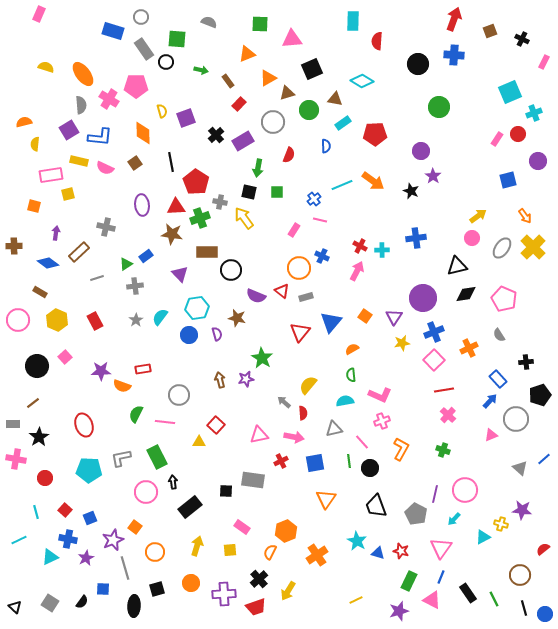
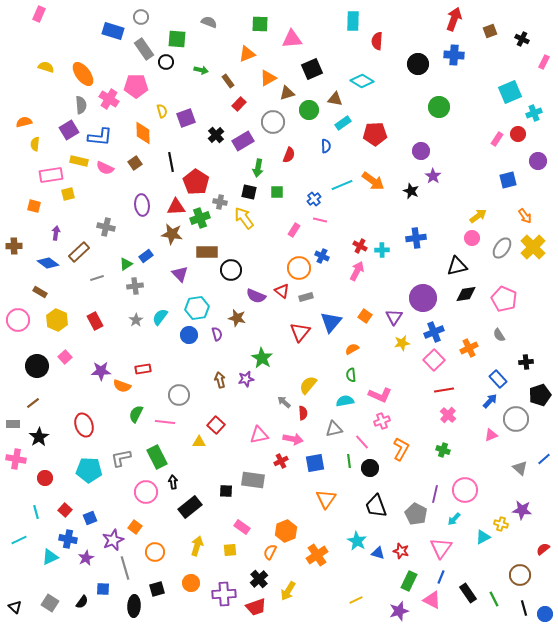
pink arrow at (294, 437): moved 1 px left, 2 px down
